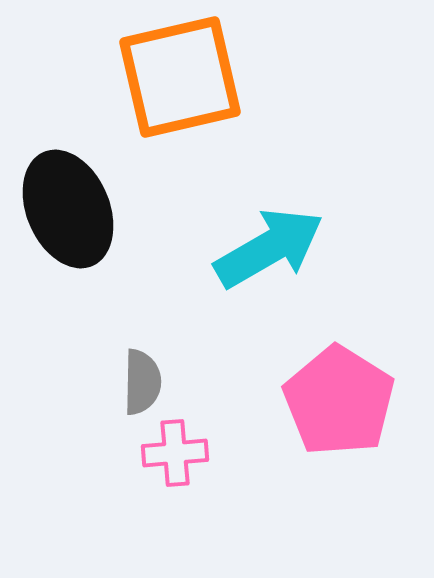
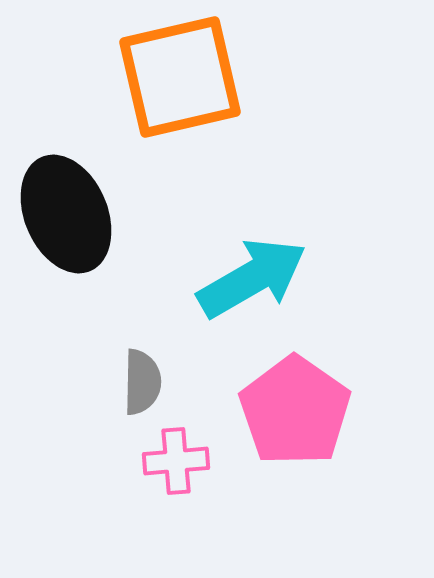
black ellipse: moved 2 px left, 5 px down
cyan arrow: moved 17 px left, 30 px down
pink pentagon: moved 44 px left, 10 px down; rotated 3 degrees clockwise
pink cross: moved 1 px right, 8 px down
